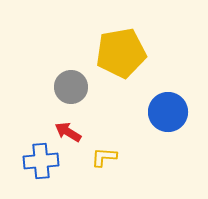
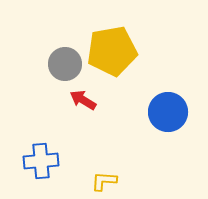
yellow pentagon: moved 9 px left, 2 px up
gray circle: moved 6 px left, 23 px up
red arrow: moved 15 px right, 32 px up
yellow L-shape: moved 24 px down
